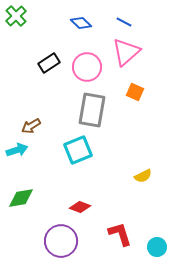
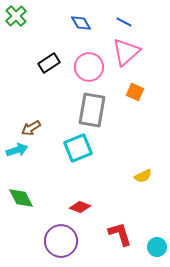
blue diamond: rotated 15 degrees clockwise
pink circle: moved 2 px right
brown arrow: moved 2 px down
cyan square: moved 2 px up
green diamond: rotated 72 degrees clockwise
